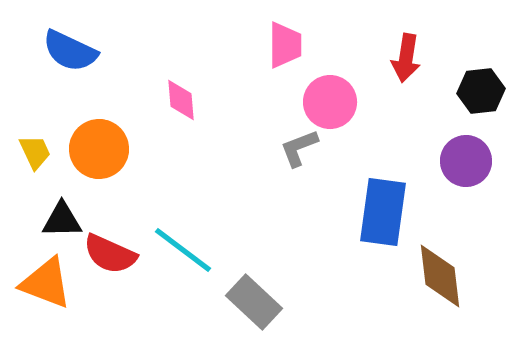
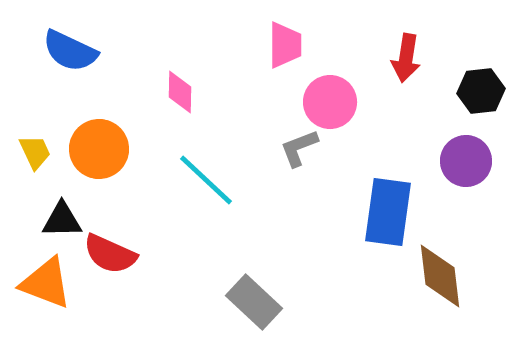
pink diamond: moved 1 px left, 8 px up; rotated 6 degrees clockwise
blue rectangle: moved 5 px right
cyan line: moved 23 px right, 70 px up; rotated 6 degrees clockwise
